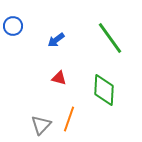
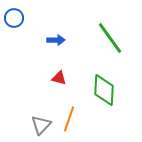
blue circle: moved 1 px right, 8 px up
blue arrow: rotated 144 degrees counterclockwise
